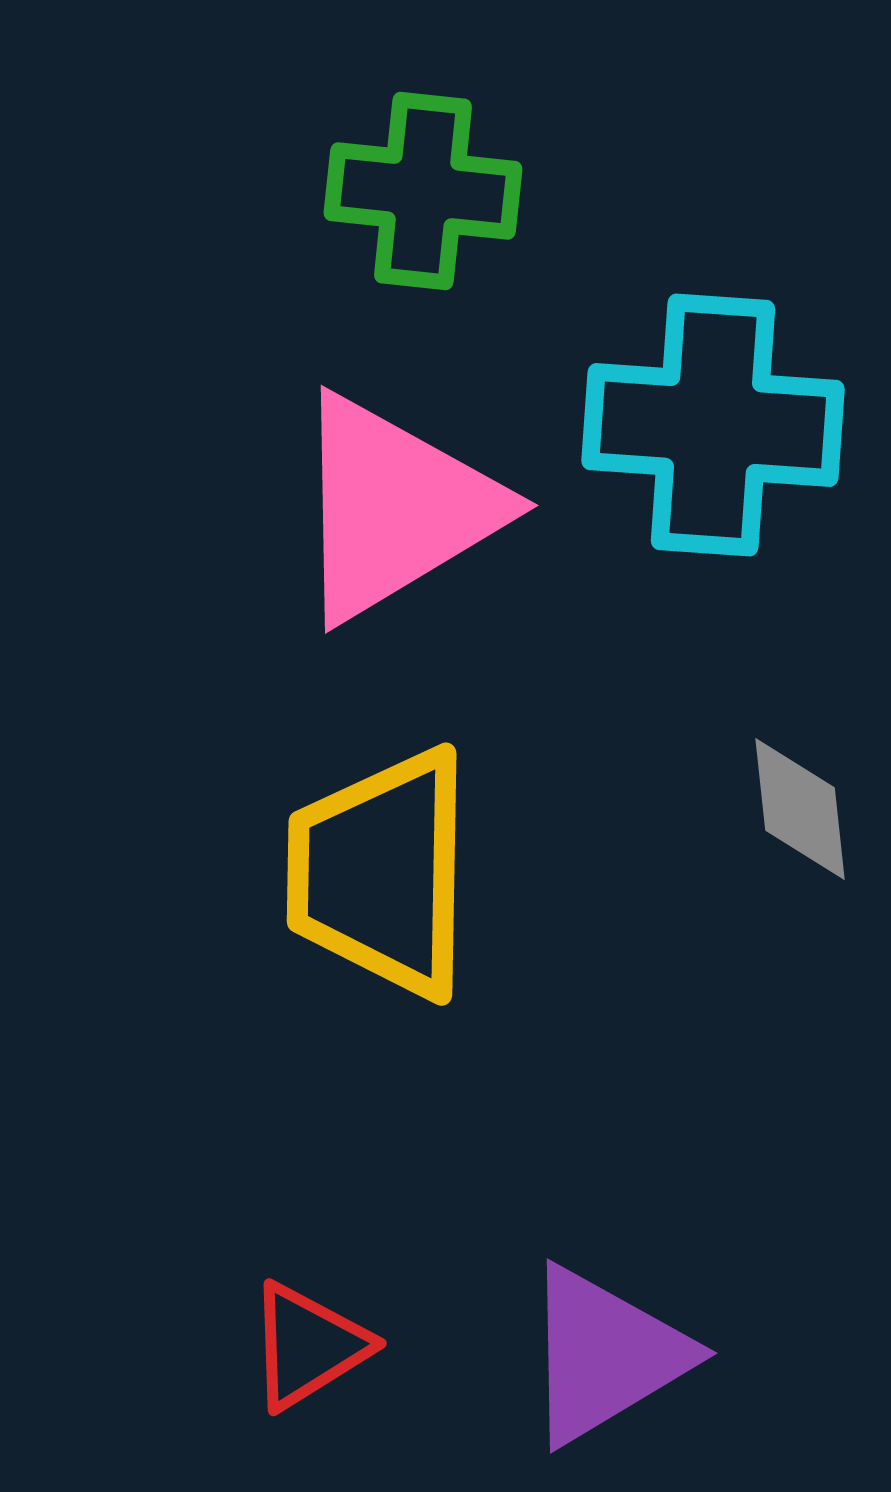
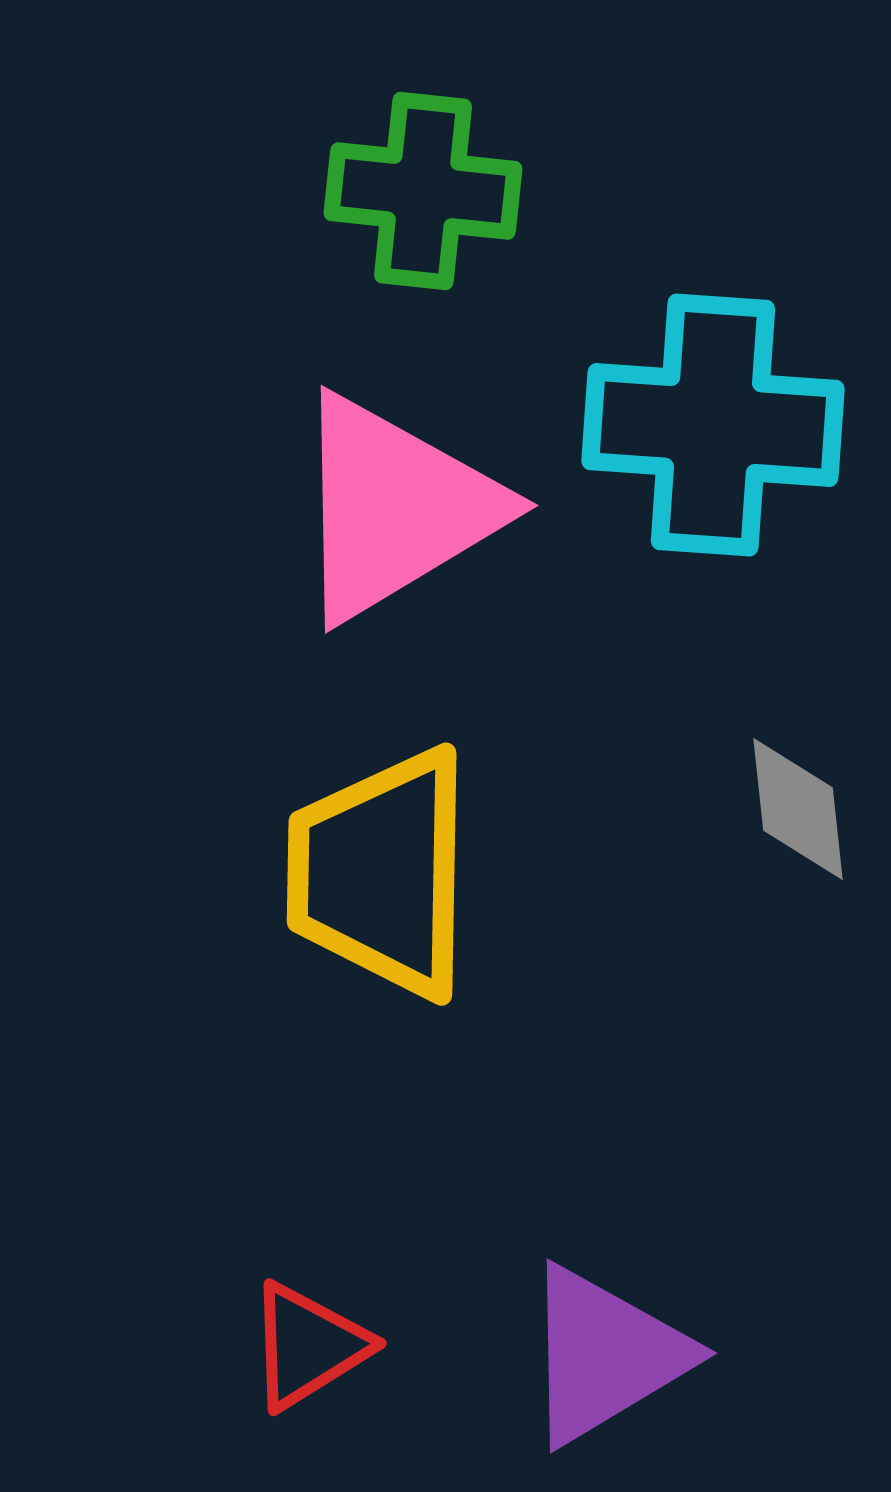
gray diamond: moved 2 px left
